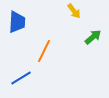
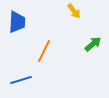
green arrow: moved 7 px down
blue line: moved 2 px down; rotated 15 degrees clockwise
